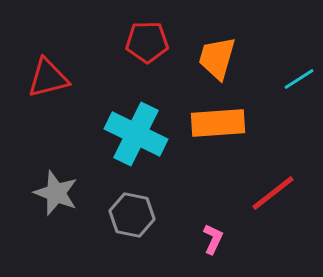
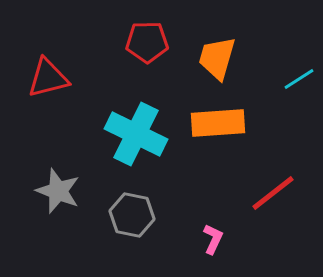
gray star: moved 2 px right, 2 px up
